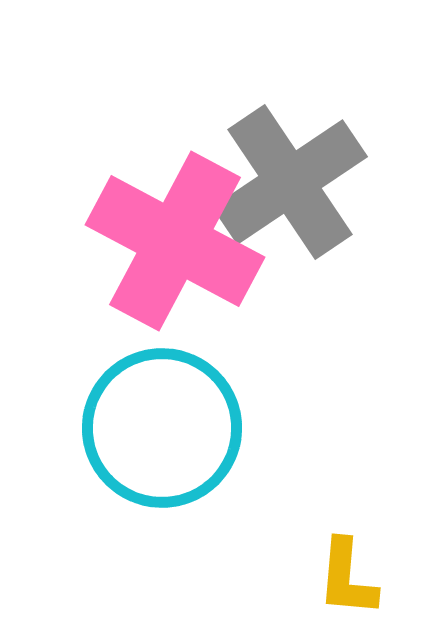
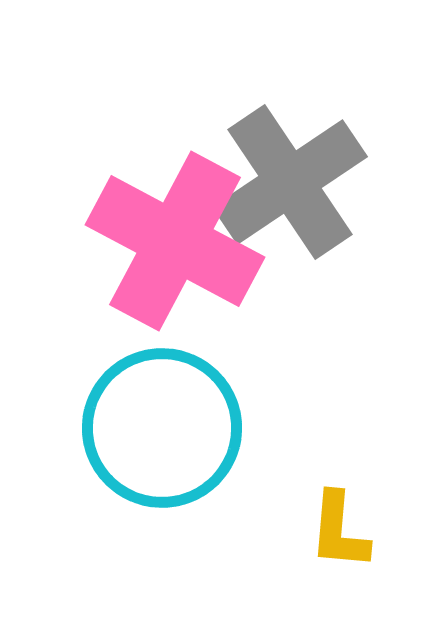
yellow L-shape: moved 8 px left, 47 px up
